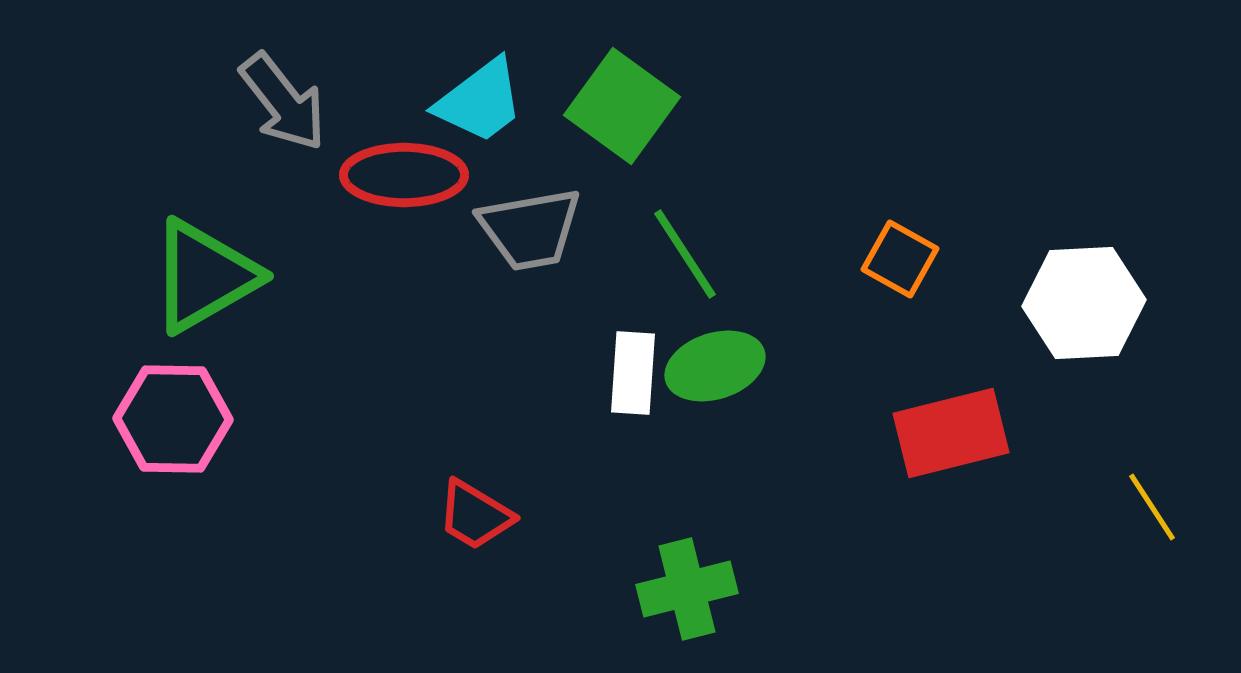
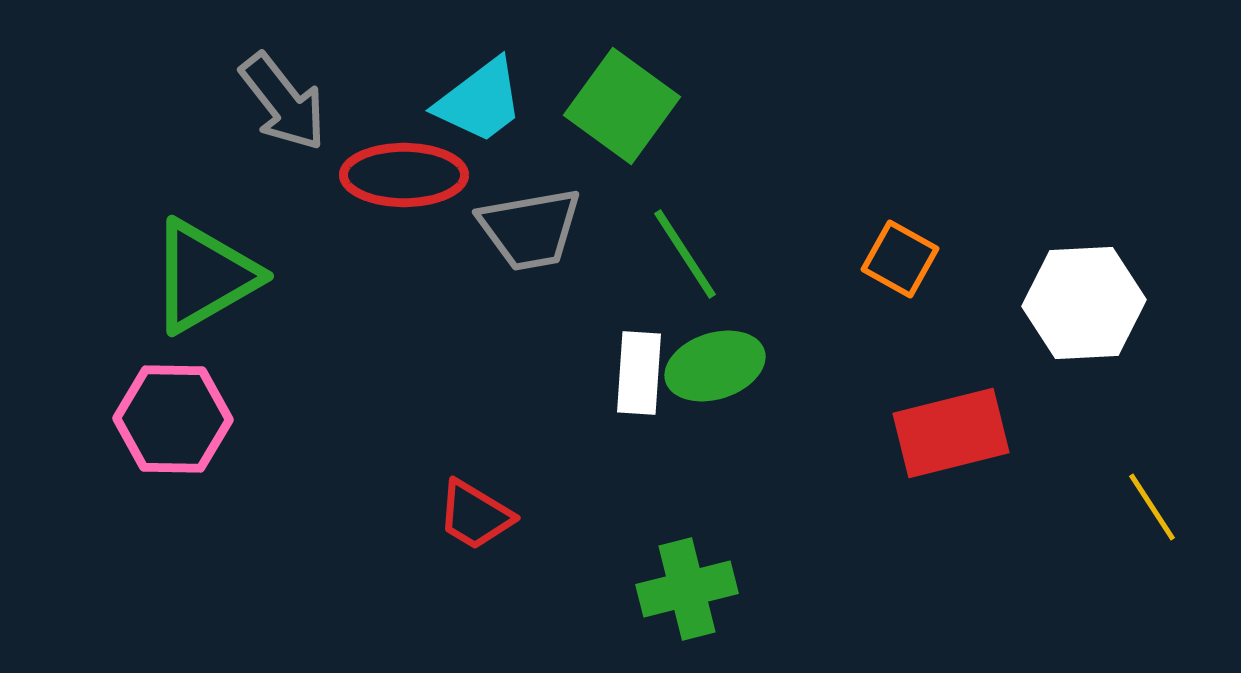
white rectangle: moved 6 px right
